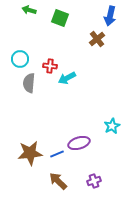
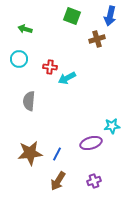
green arrow: moved 4 px left, 19 px down
green square: moved 12 px right, 2 px up
brown cross: rotated 21 degrees clockwise
cyan circle: moved 1 px left
red cross: moved 1 px down
gray semicircle: moved 18 px down
cyan star: rotated 21 degrees clockwise
purple ellipse: moved 12 px right
blue line: rotated 40 degrees counterclockwise
brown arrow: rotated 102 degrees counterclockwise
